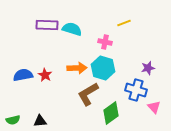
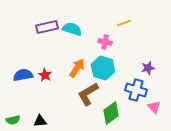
purple rectangle: moved 2 px down; rotated 15 degrees counterclockwise
orange arrow: rotated 54 degrees counterclockwise
